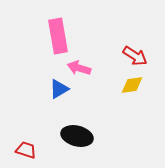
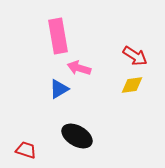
black ellipse: rotated 16 degrees clockwise
